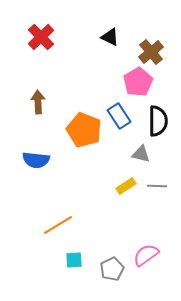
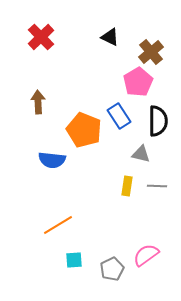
blue semicircle: moved 16 px right
yellow rectangle: moved 1 px right; rotated 48 degrees counterclockwise
